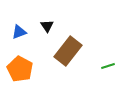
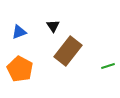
black triangle: moved 6 px right
